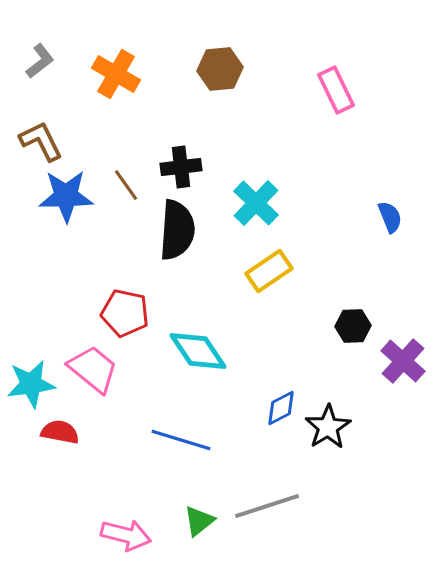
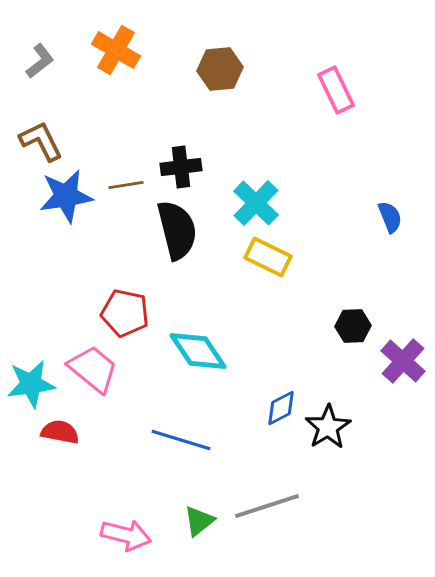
orange cross: moved 24 px up
brown line: rotated 64 degrees counterclockwise
blue star: rotated 8 degrees counterclockwise
black semicircle: rotated 18 degrees counterclockwise
yellow rectangle: moved 1 px left, 14 px up; rotated 60 degrees clockwise
